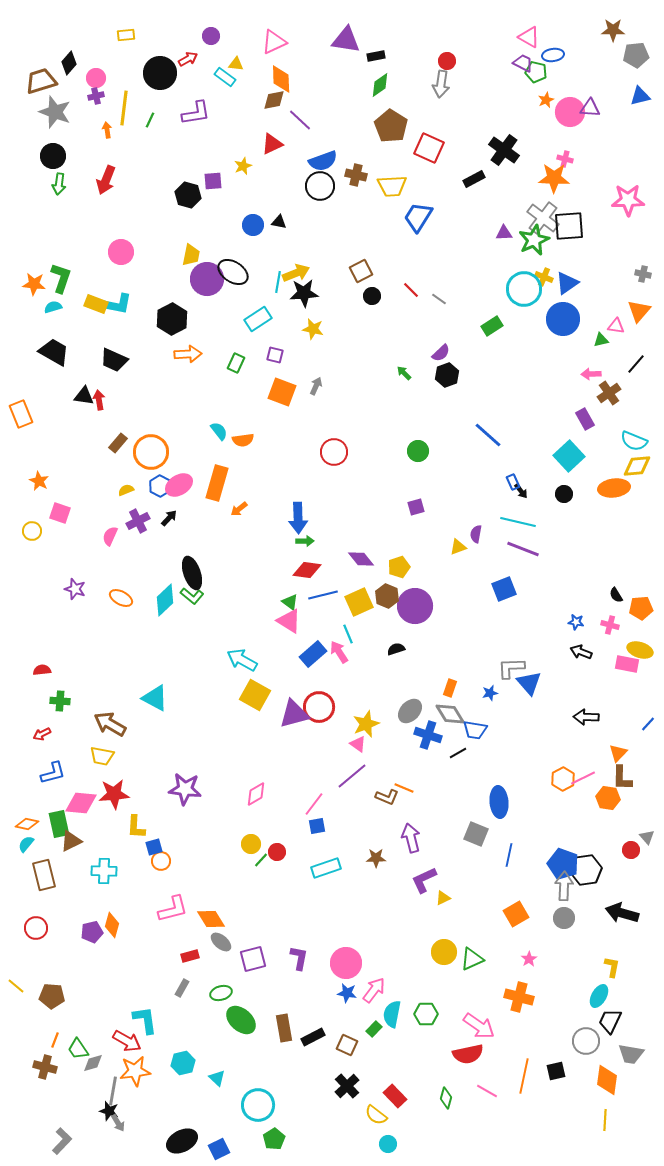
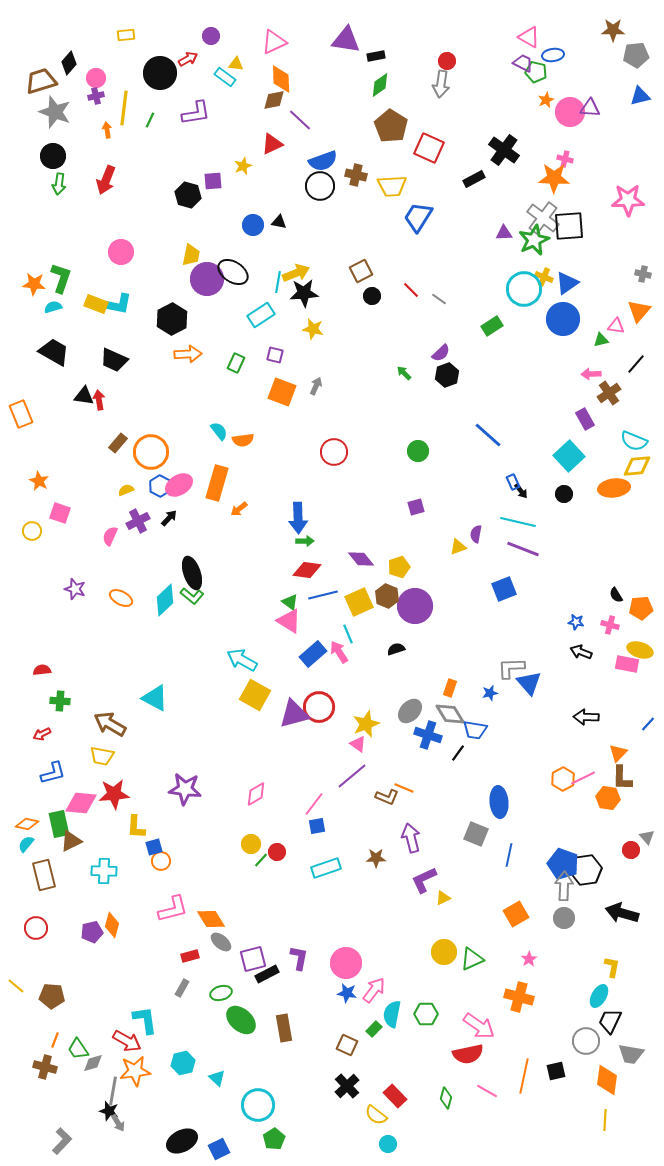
cyan rectangle at (258, 319): moved 3 px right, 4 px up
black line at (458, 753): rotated 24 degrees counterclockwise
black rectangle at (313, 1037): moved 46 px left, 63 px up
